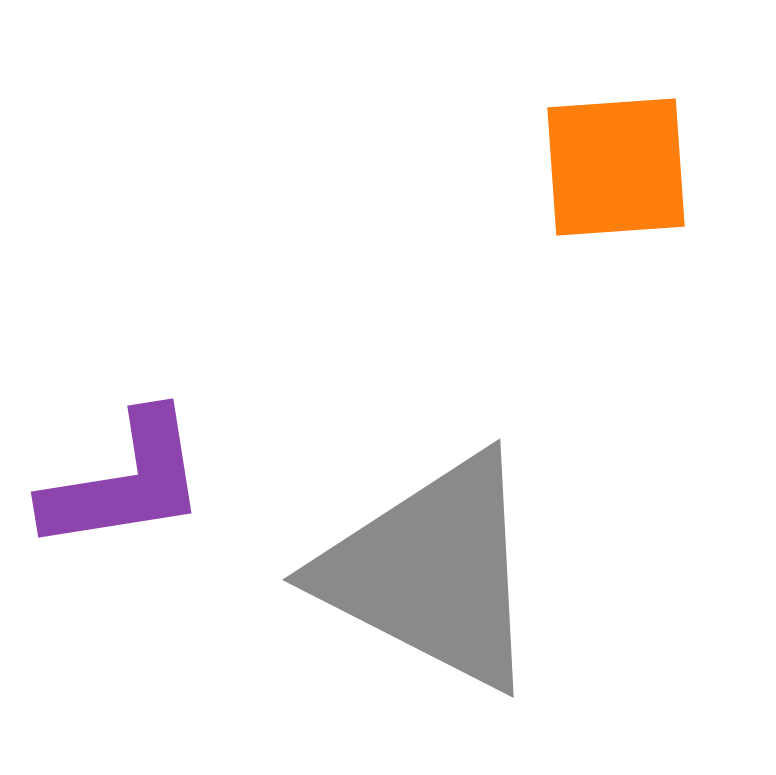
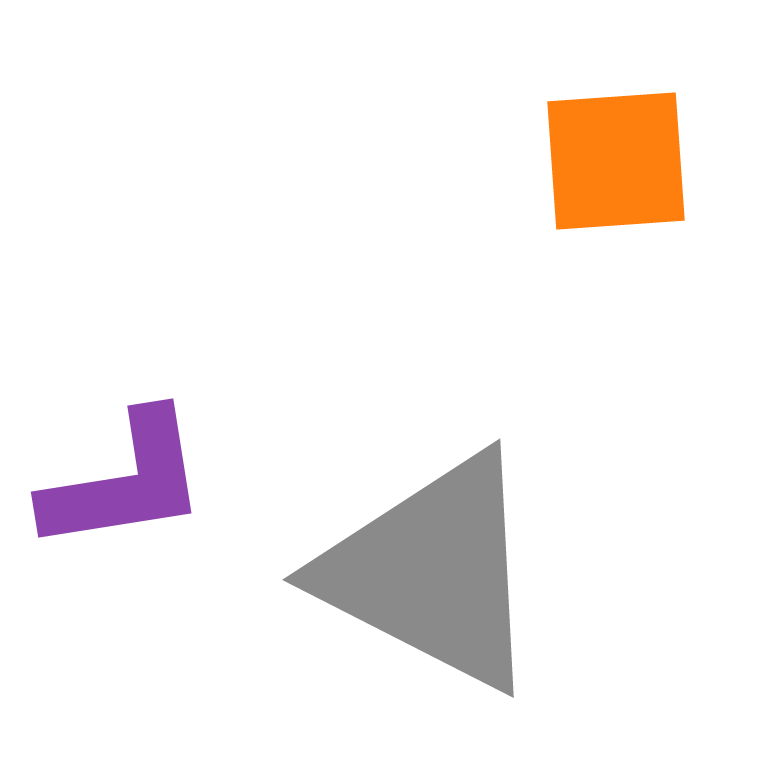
orange square: moved 6 px up
